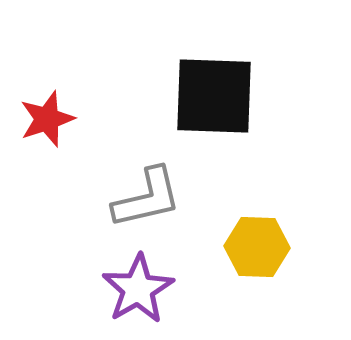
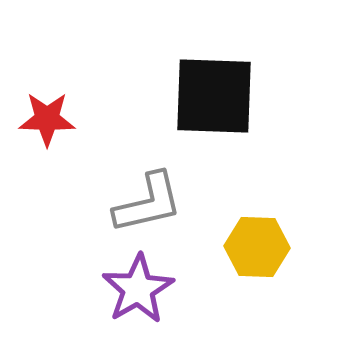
red star: rotated 20 degrees clockwise
gray L-shape: moved 1 px right, 5 px down
